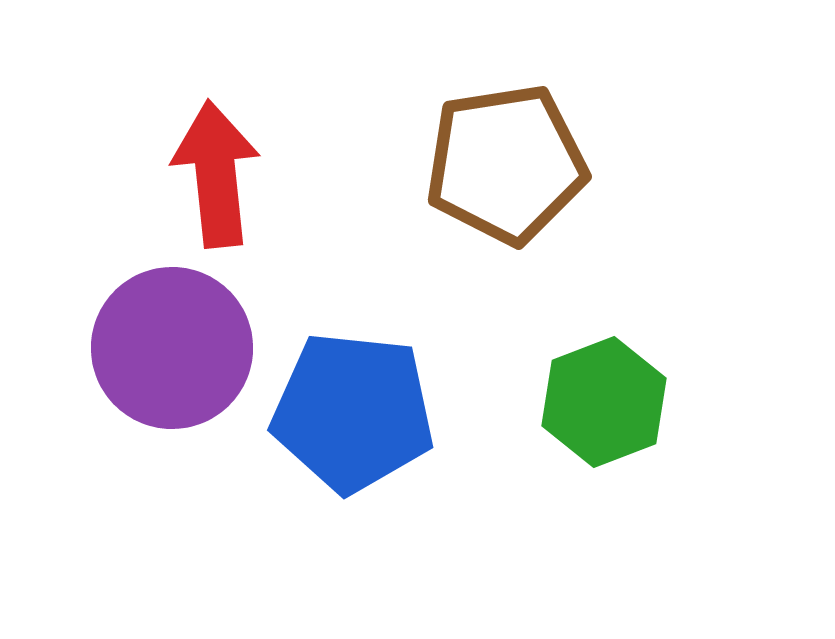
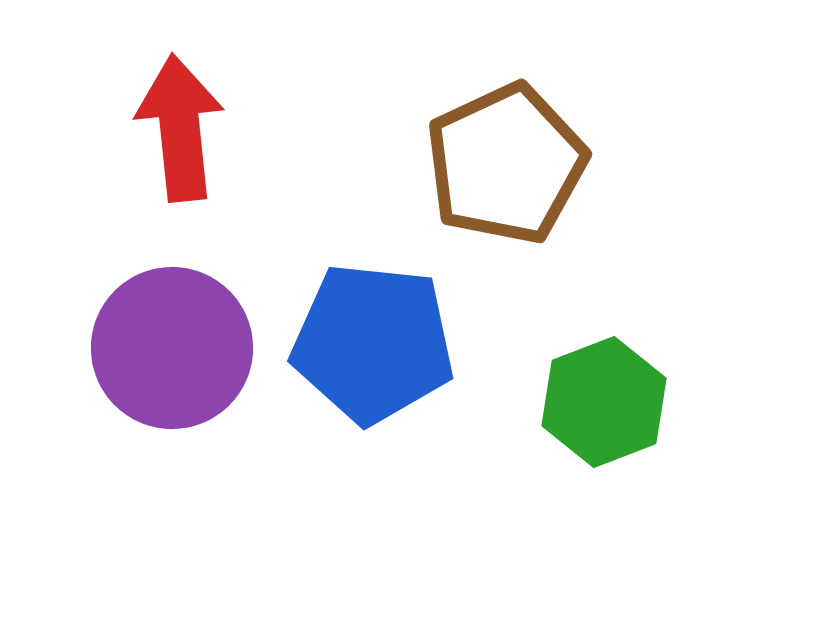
brown pentagon: rotated 16 degrees counterclockwise
red arrow: moved 36 px left, 46 px up
blue pentagon: moved 20 px right, 69 px up
